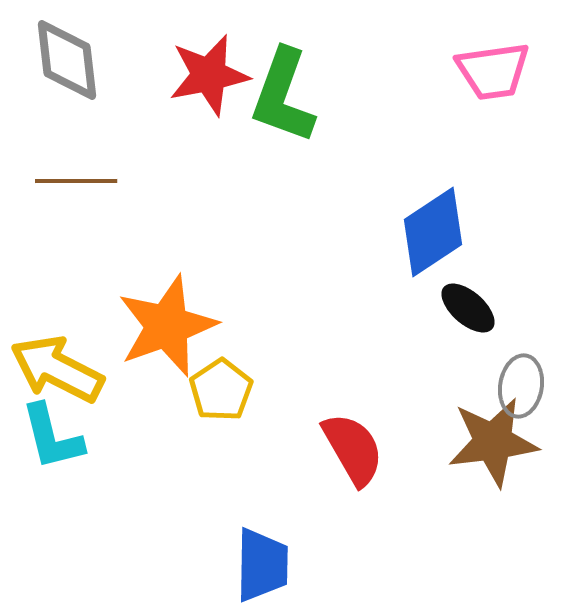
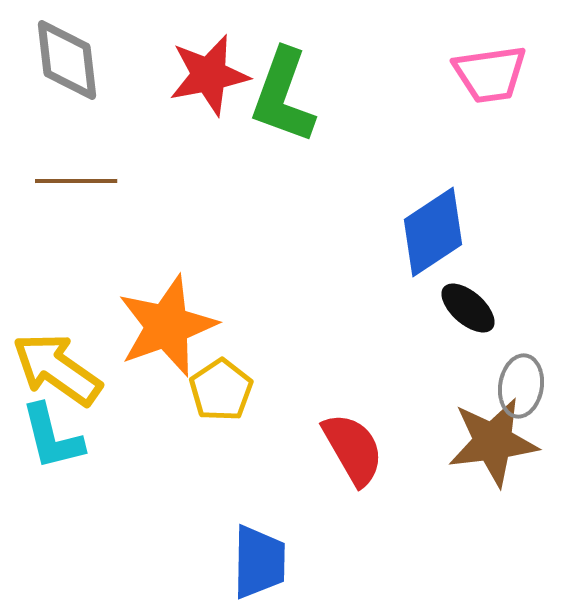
pink trapezoid: moved 3 px left, 3 px down
yellow arrow: rotated 8 degrees clockwise
blue trapezoid: moved 3 px left, 3 px up
